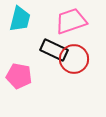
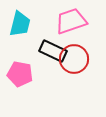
cyan trapezoid: moved 5 px down
black rectangle: moved 1 px left, 1 px down
pink pentagon: moved 1 px right, 2 px up
